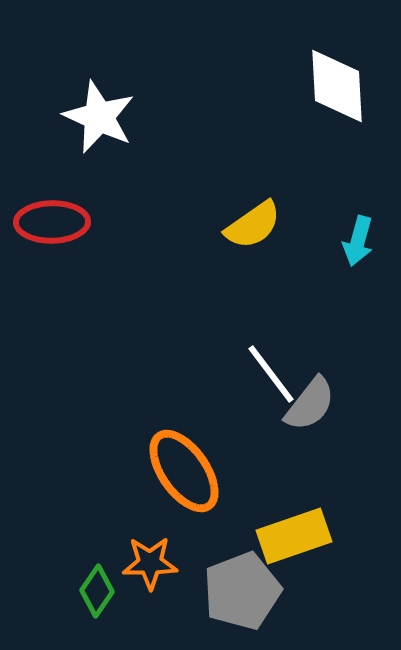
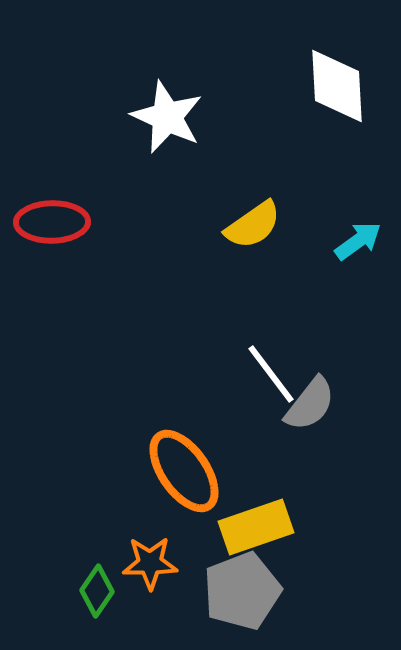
white star: moved 68 px right
cyan arrow: rotated 141 degrees counterclockwise
yellow rectangle: moved 38 px left, 9 px up
